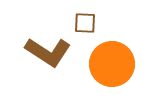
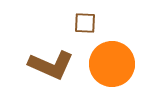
brown L-shape: moved 3 px right, 13 px down; rotated 9 degrees counterclockwise
